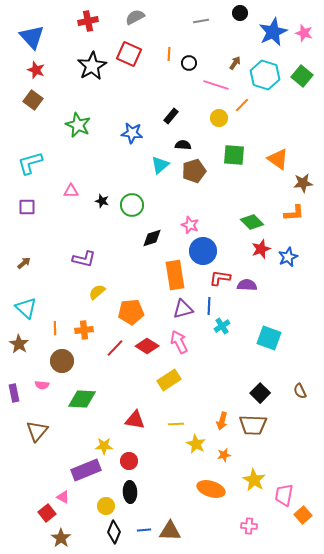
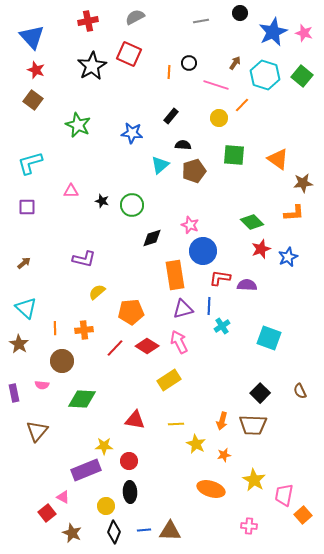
orange line at (169, 54): moved 18 px down
brown star at (61, 538): moved 11 px right, 5 px up; rotated 12 degrees counterclockwise
